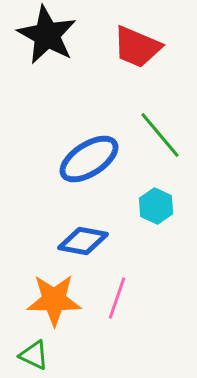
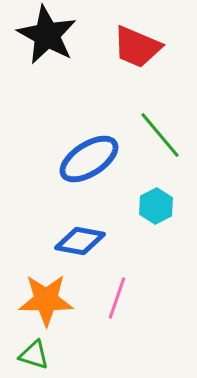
cyan hexagon: rotated 8 degrees clockwise
blue diamond: moved 3 px left
orange star: moved 8 px left
green triangle: rotated 8 degrees counterclockwise
